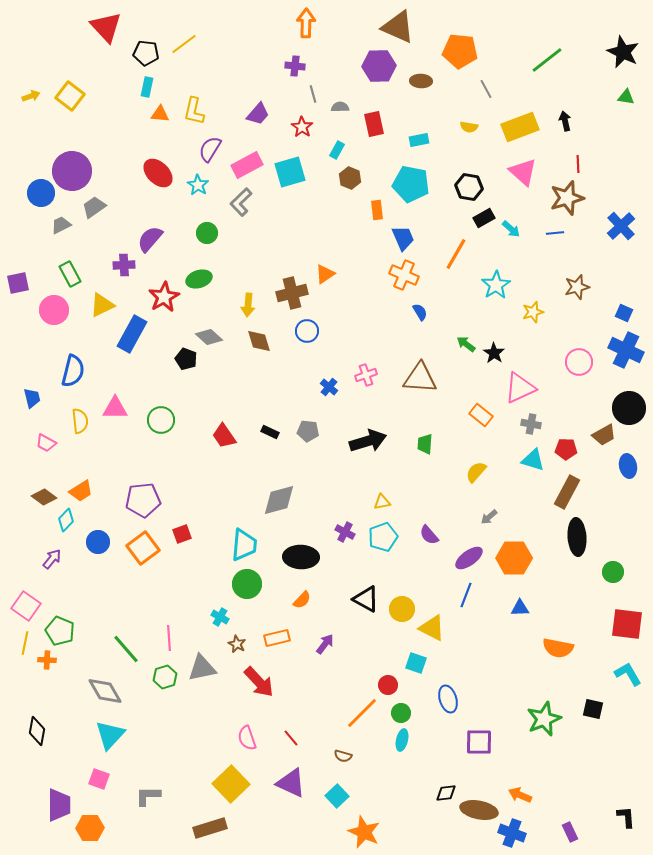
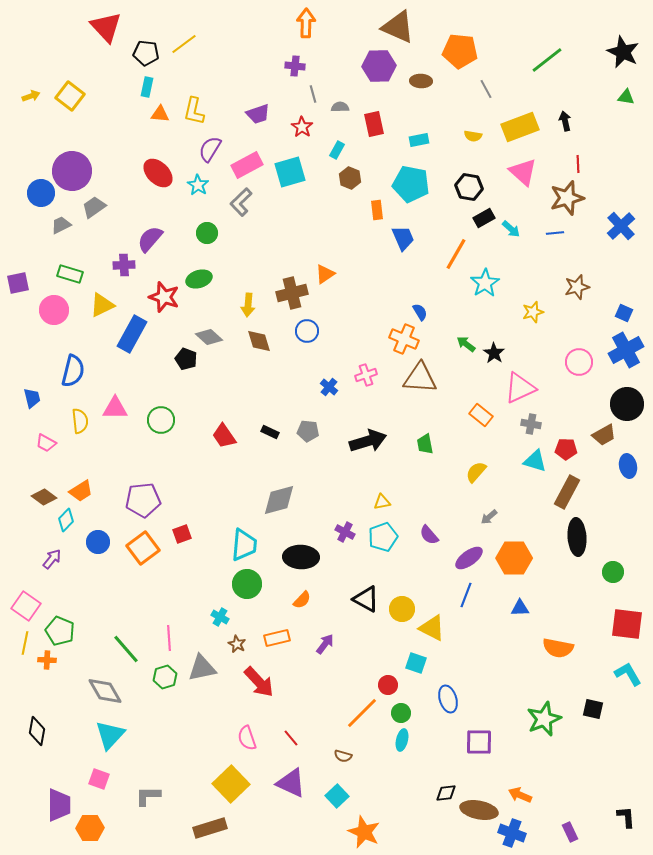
purple trapezoid at (258, 114): rotated 30 degrees clockwise
yellow semicircle at (469, 127): moved 4 px right, 9 px down
green rectangle at (70, 274): rotated 45 degrees counterclockwise
orange cross at (404, 275): moved 64 px down
cyan star at (496, 285): moved 11 px left, 2 px up
red star at (164, 297): rotated 24 degrees counterclockwise
blue cross at (626, 350): rotated 36 degrees clockwise
black circle at (629, 408): moved 2 px left, 4 px up
green trapezoid at (425, 444): rotated 15 degrees counterclockwise
cyan triangle at (533, 460): moved 2 px right, 1 px down
